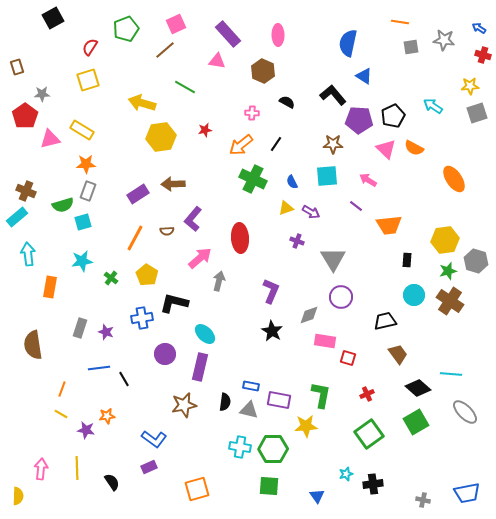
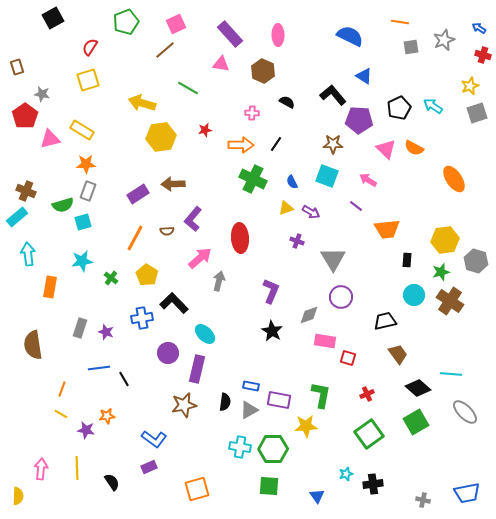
green pentagon at (126, 29): moved 7 px up
purple rectangle at (228, 34): moved 2 px right
gray star at (444, 40): rotated 30 degrees counterclockwise
blue semicircle at (348, 43): moved 2 px right, 7 px up; rotated 104 degrees clockwise
pink triangle at (217, 61): moved 4 px right, 3 px down
yellow star at (470, 86): rotated 18 degrees counterclockwise
green line at (185, 87): moved 3 px right, 1 px down
gray star at (42, 94): rotated 14 degrees clockwise
black pentagon at (393, 116): moved 6 px right, 8 px up
orange arrow at (241, 145): rotated 140 degrees counterclockwise
cyan square at (327, 176): rotated 25 degrees clockwise
orange trapezoid at (389, 225): moved 2 px left, 4 px down
green star at (448, 271): moved 7 px left, 1 px down
black L-shape at (174, 303): rotated 32 degrees clockwise
purple circle at (165, 354): moved 3 px right, 1 px up
purple rectangle at (200, 367): moved 3 px left, 2 px down
gray triangle at (249, 410): rotated 42 degrees counterclockwise
